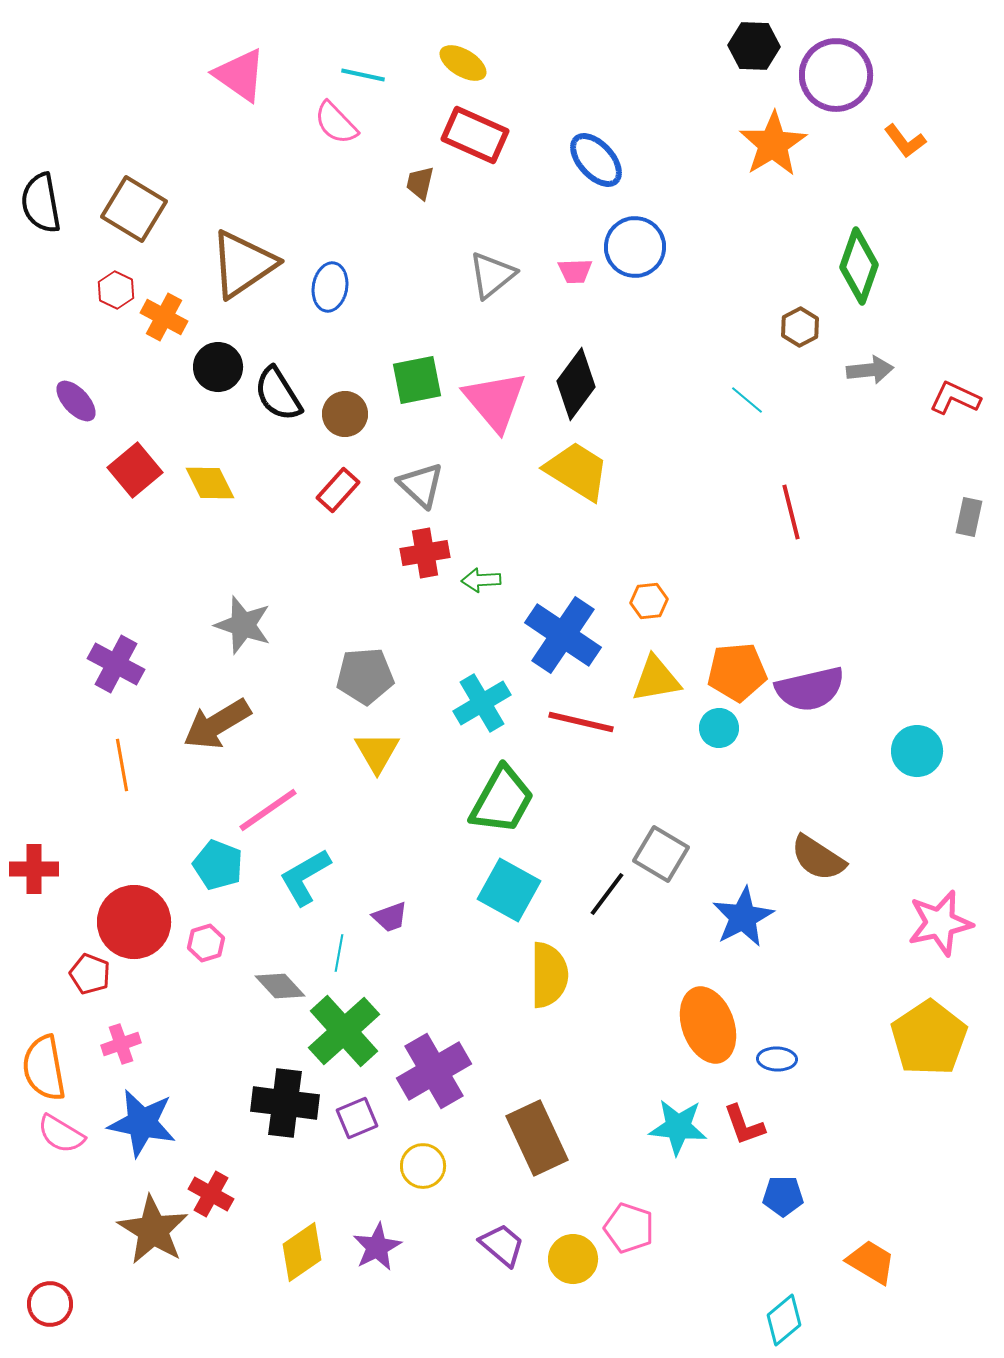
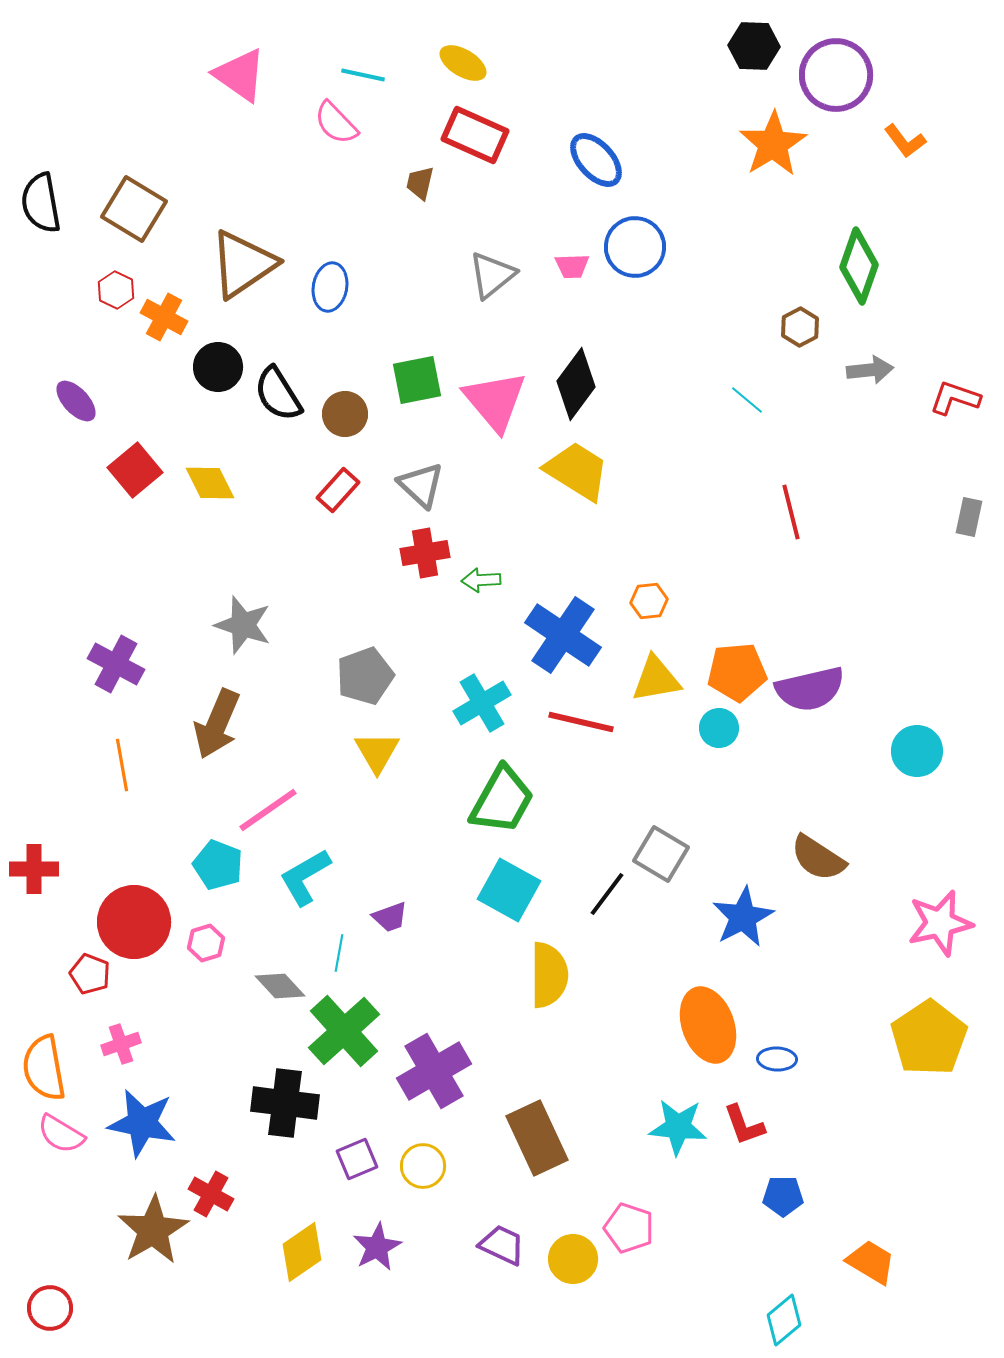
pink trapezoid at (575, 271): moved 3 px left, 5 px up
red L-shape at (955, 398): rotated 6 degrees counterclockwise
gray pentagon at (365, 676): rotated 16 degrees counterclockwise
brown arrow at (217, 724): rotated 36 degrees counterclockwise
purple square at (357, 1118): moved 41 px down
brown star at (153, 1230): rotated 10 degrees clockwise
purple trapezoid at (502, 1245): rotated 15 degrees counterclockwise
red circle at (50, 1304): moved 4 px down
